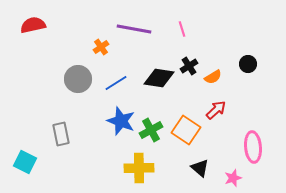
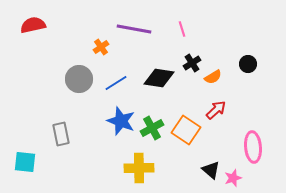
black cross: moved 3 px right, 3 px up
gray circle: moved 1 px right
green cross: moved 1 px right, 2 px up
cyan square: rotated 20 degrees counterclockwise
black triangle: moved 11 px right, 2 px down
